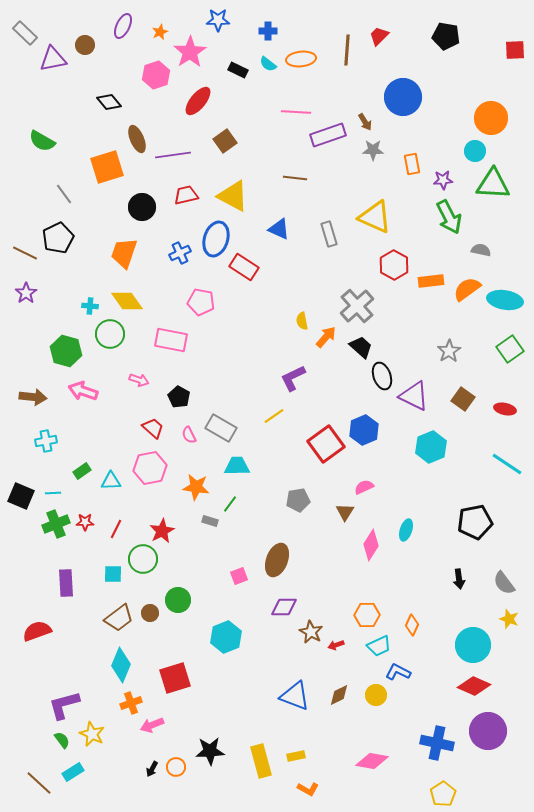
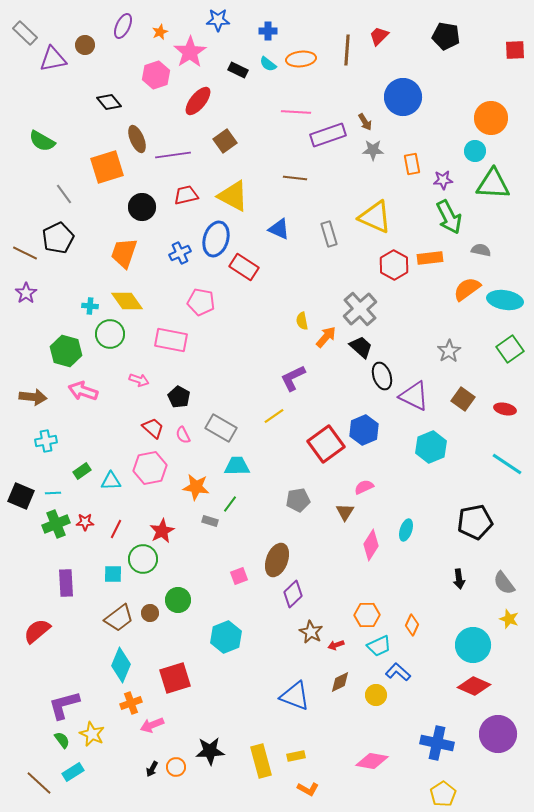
orange rectangle at (431, 281): moved 1 px left, 23 px up
gray cross at (357, 306): moved 3 px right, 3 px down
pink semicircle at (189, 435): moved 6 px left
purple diamond at (284, 607): moved 9 px right, 13 px up; rotated 44 degrees counterclockwise
red semicircle at (37, 631): rotated 20 degrees counterclockwise
blue L-shape at (398, 672): rotated 15 degrees clockwise
brown diamond at (339, 695): moved 1 px right, 13 px up
purple circle at (488, 731): moved 10 px right, 3 px down
